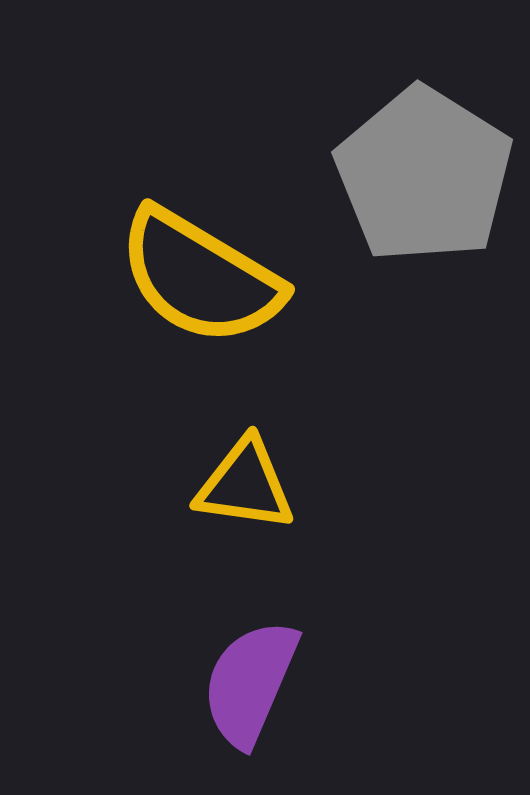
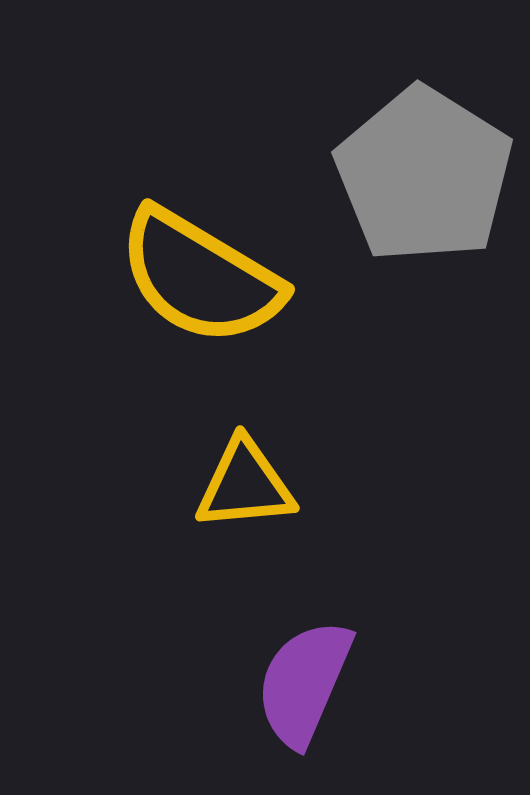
yellow triangle: rotated 13 degrees counterclockwise
purple semicircle: moved 54 px right
